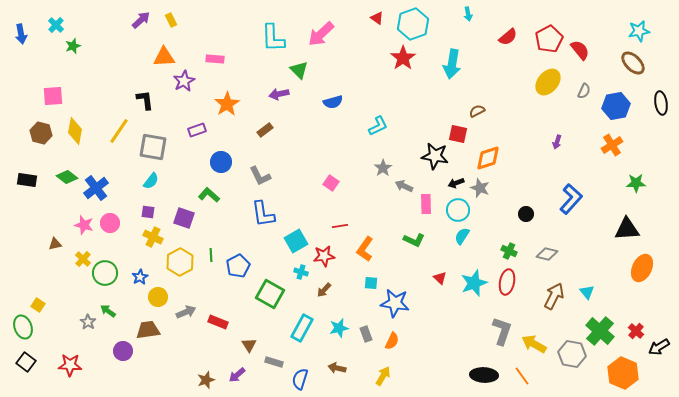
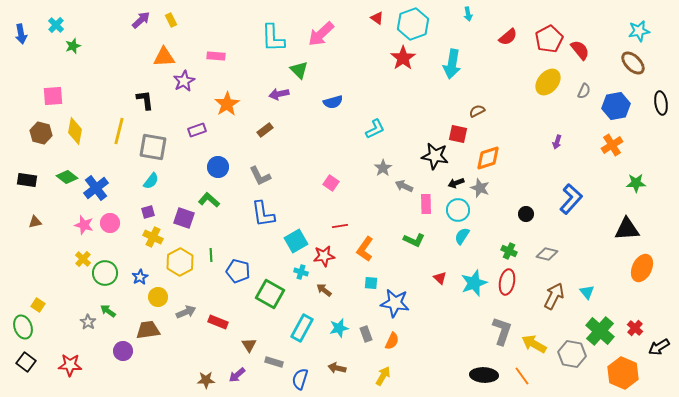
pink rectangle at (215, 59): moved 1 px right, 3 px up
cyan L-shape at (378, 126): moved 3 px left, 3 px down
yellow line at (119, 131): rotated 20 degrees counterclockwise
blue circle at (221, 162): moved 3 px left, 5 px down
green L-shape at (209, 195): moved 5 px down
purple square at (148, 212): rotated 24 degrees counterclockwise
brown triangle at (55, 244): moved 20 px left, 22 px up
blue pentagon at (238, 266): moved 5 px down; rotated 30 degrees counterclockwise
brown arrow at (324, 290): rotated 84 degrees clockwise
red cross at (636, 331): moved 1 px left, 3 px up
brown star at (206, 380): rotated 18 degrees clockwise
